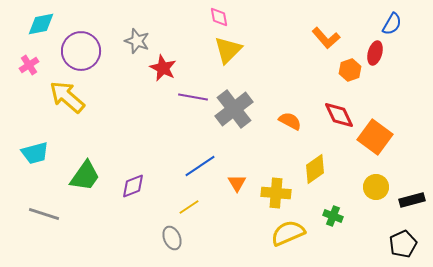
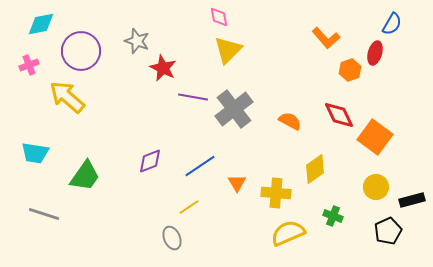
pink cross: rotated 12 degrees clockwise
cyan trapezoid: rotated 24 degrees clockwise
purple diamond: moved 17 px right, 25 px up
black pentagon: moved 15 px left, 13 px up
